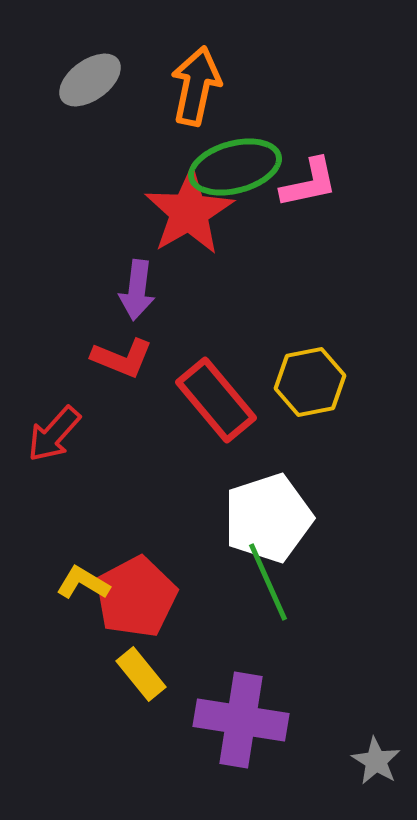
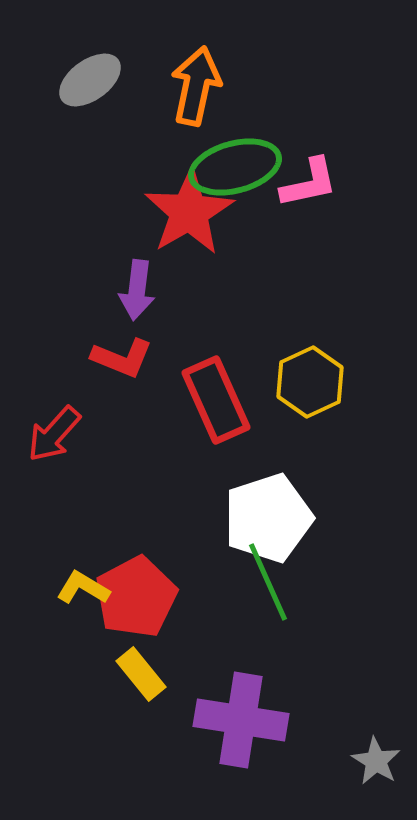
yellow hexagon: rotated 14 degrees counterclockwise
red rectangle: rotated 16 degrees clockwise
yellow L-shape: moved 5 px down
